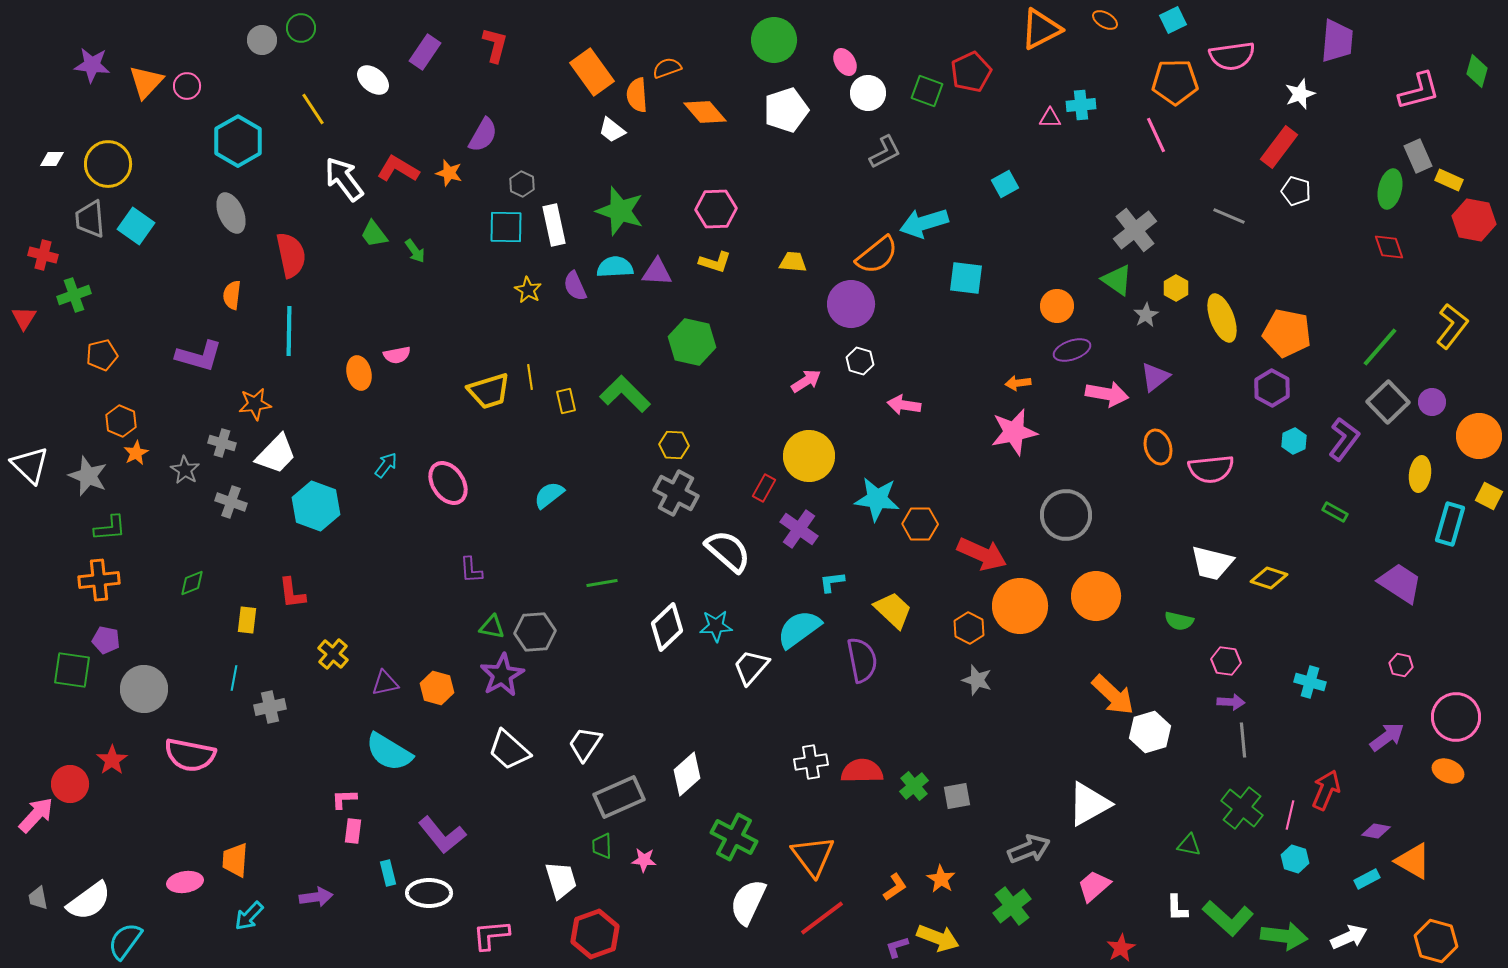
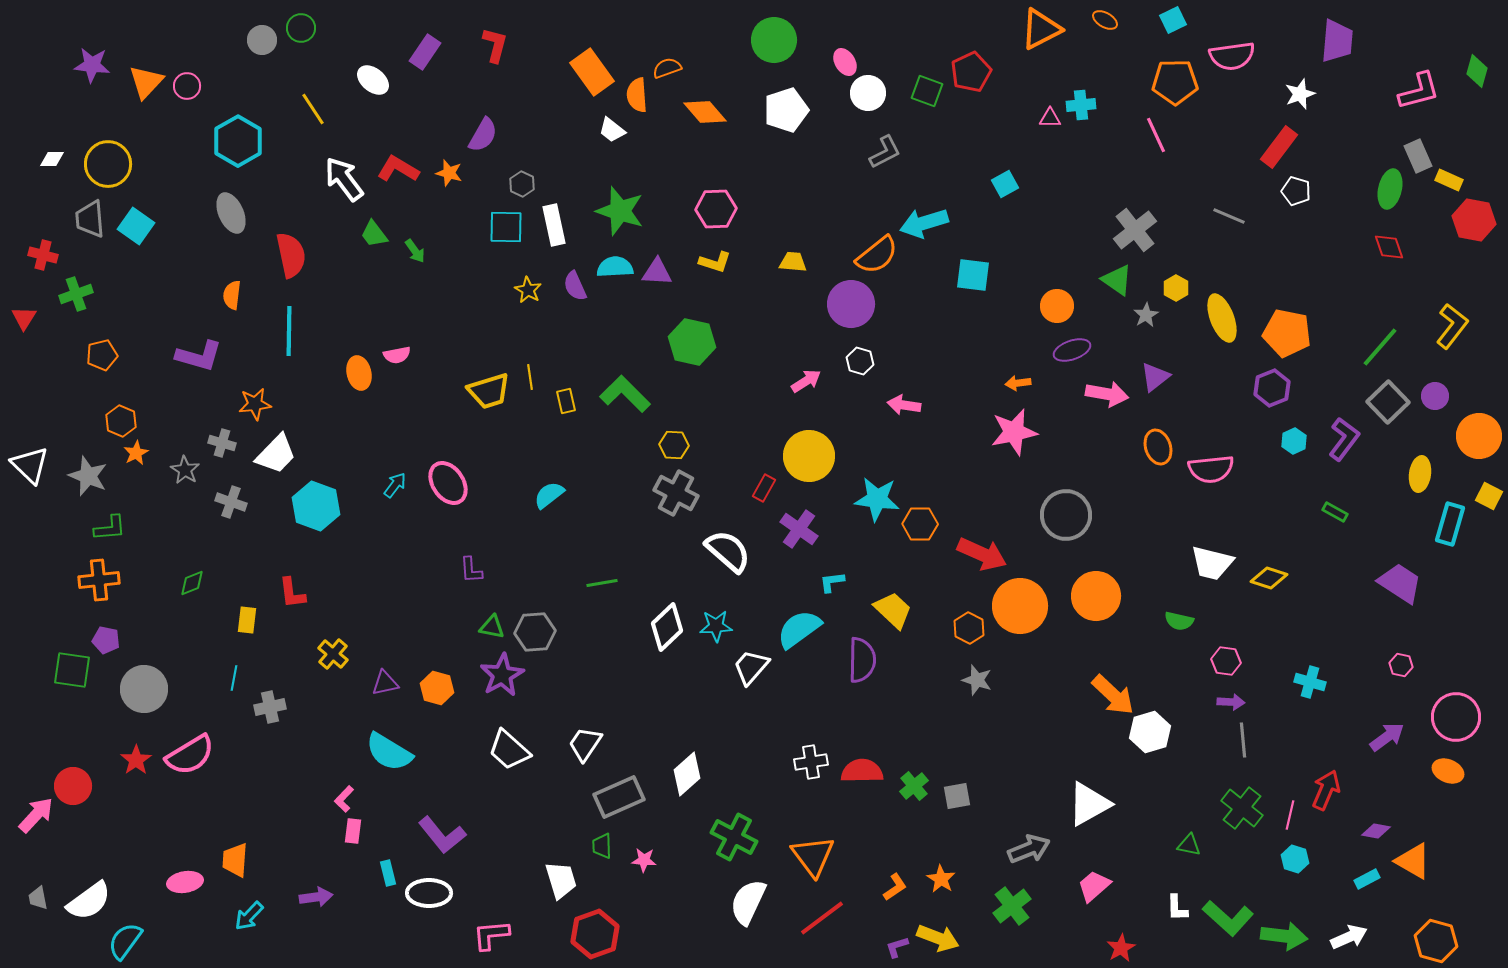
cyan square at (966, 278): moved 7 px right, 3 px up
green cross at (74, 295): moved 2 px right, 1 px up
purple hexagon at (1272, 388): rotated 9 degrees clockwise
purple circle at (1432, 402): moved 3 px right, 6 px up
cyan arrow at (386, 465): moved 9 px right, 20 px down
purple semicircle at (862, 660): rotated 12 degrees clockwise
pink semicircle at (190, 755): rotated 42 degrees counterclockwise
red star at (112, 760): moved 24 px right
red circle at (70, 784): moved 3 px right, 2 px down
pink L-shape at (344, 799): rotated 44 degrees counterclockwise
